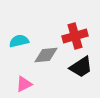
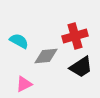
cyan semicircle: rotated 42 degrees clockwise
gray diamond: moved 1 px down
